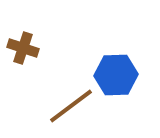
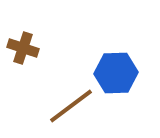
blue hexagon: moved 2 px up
